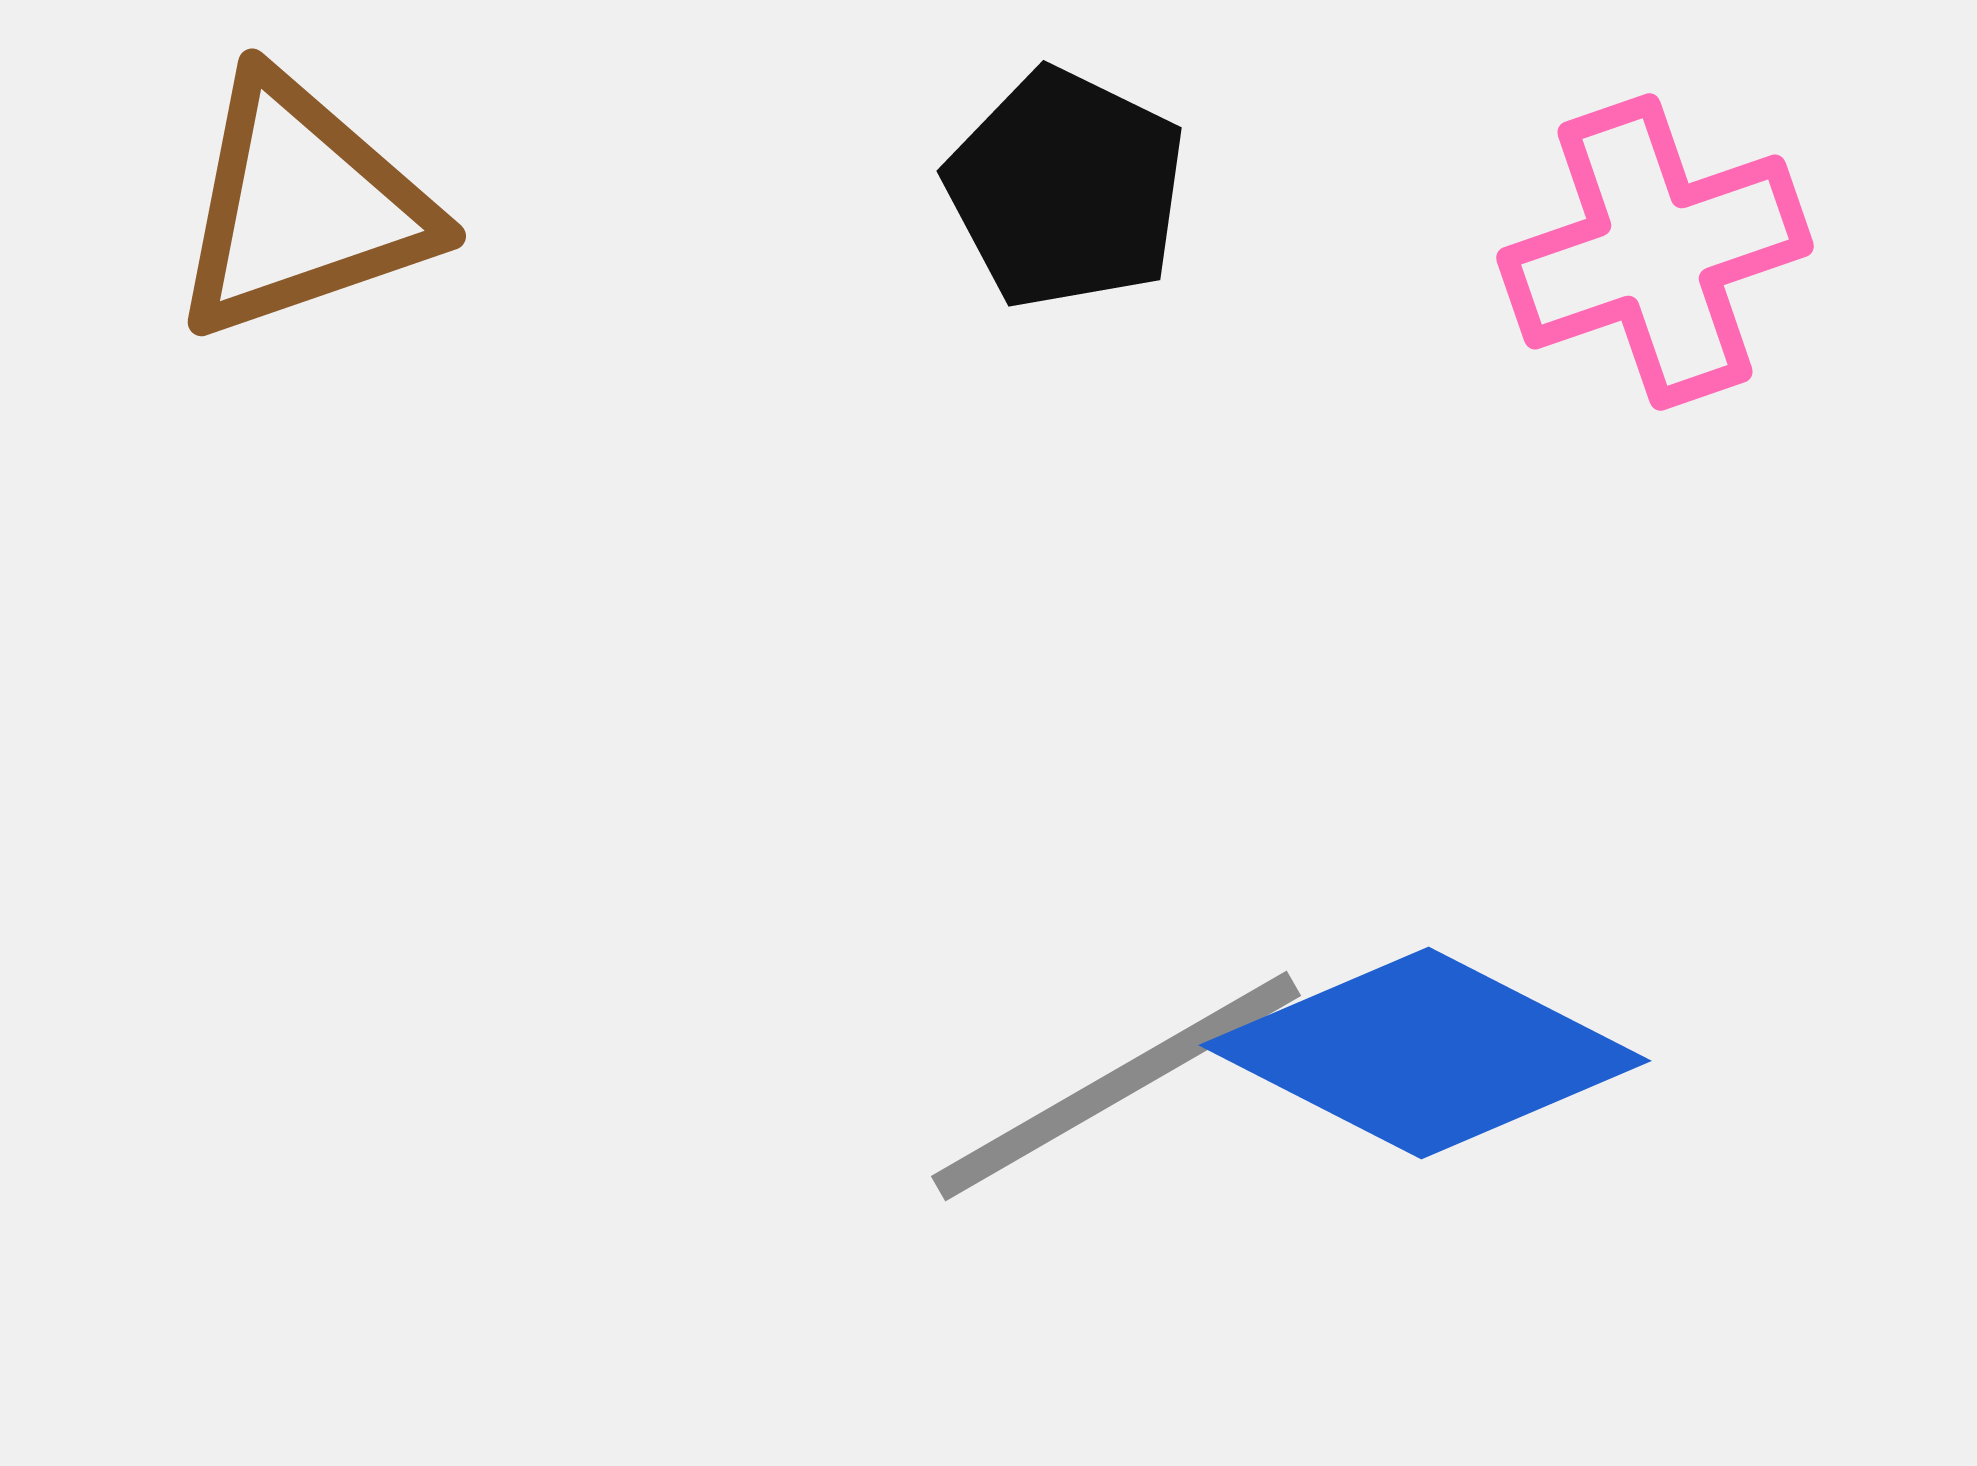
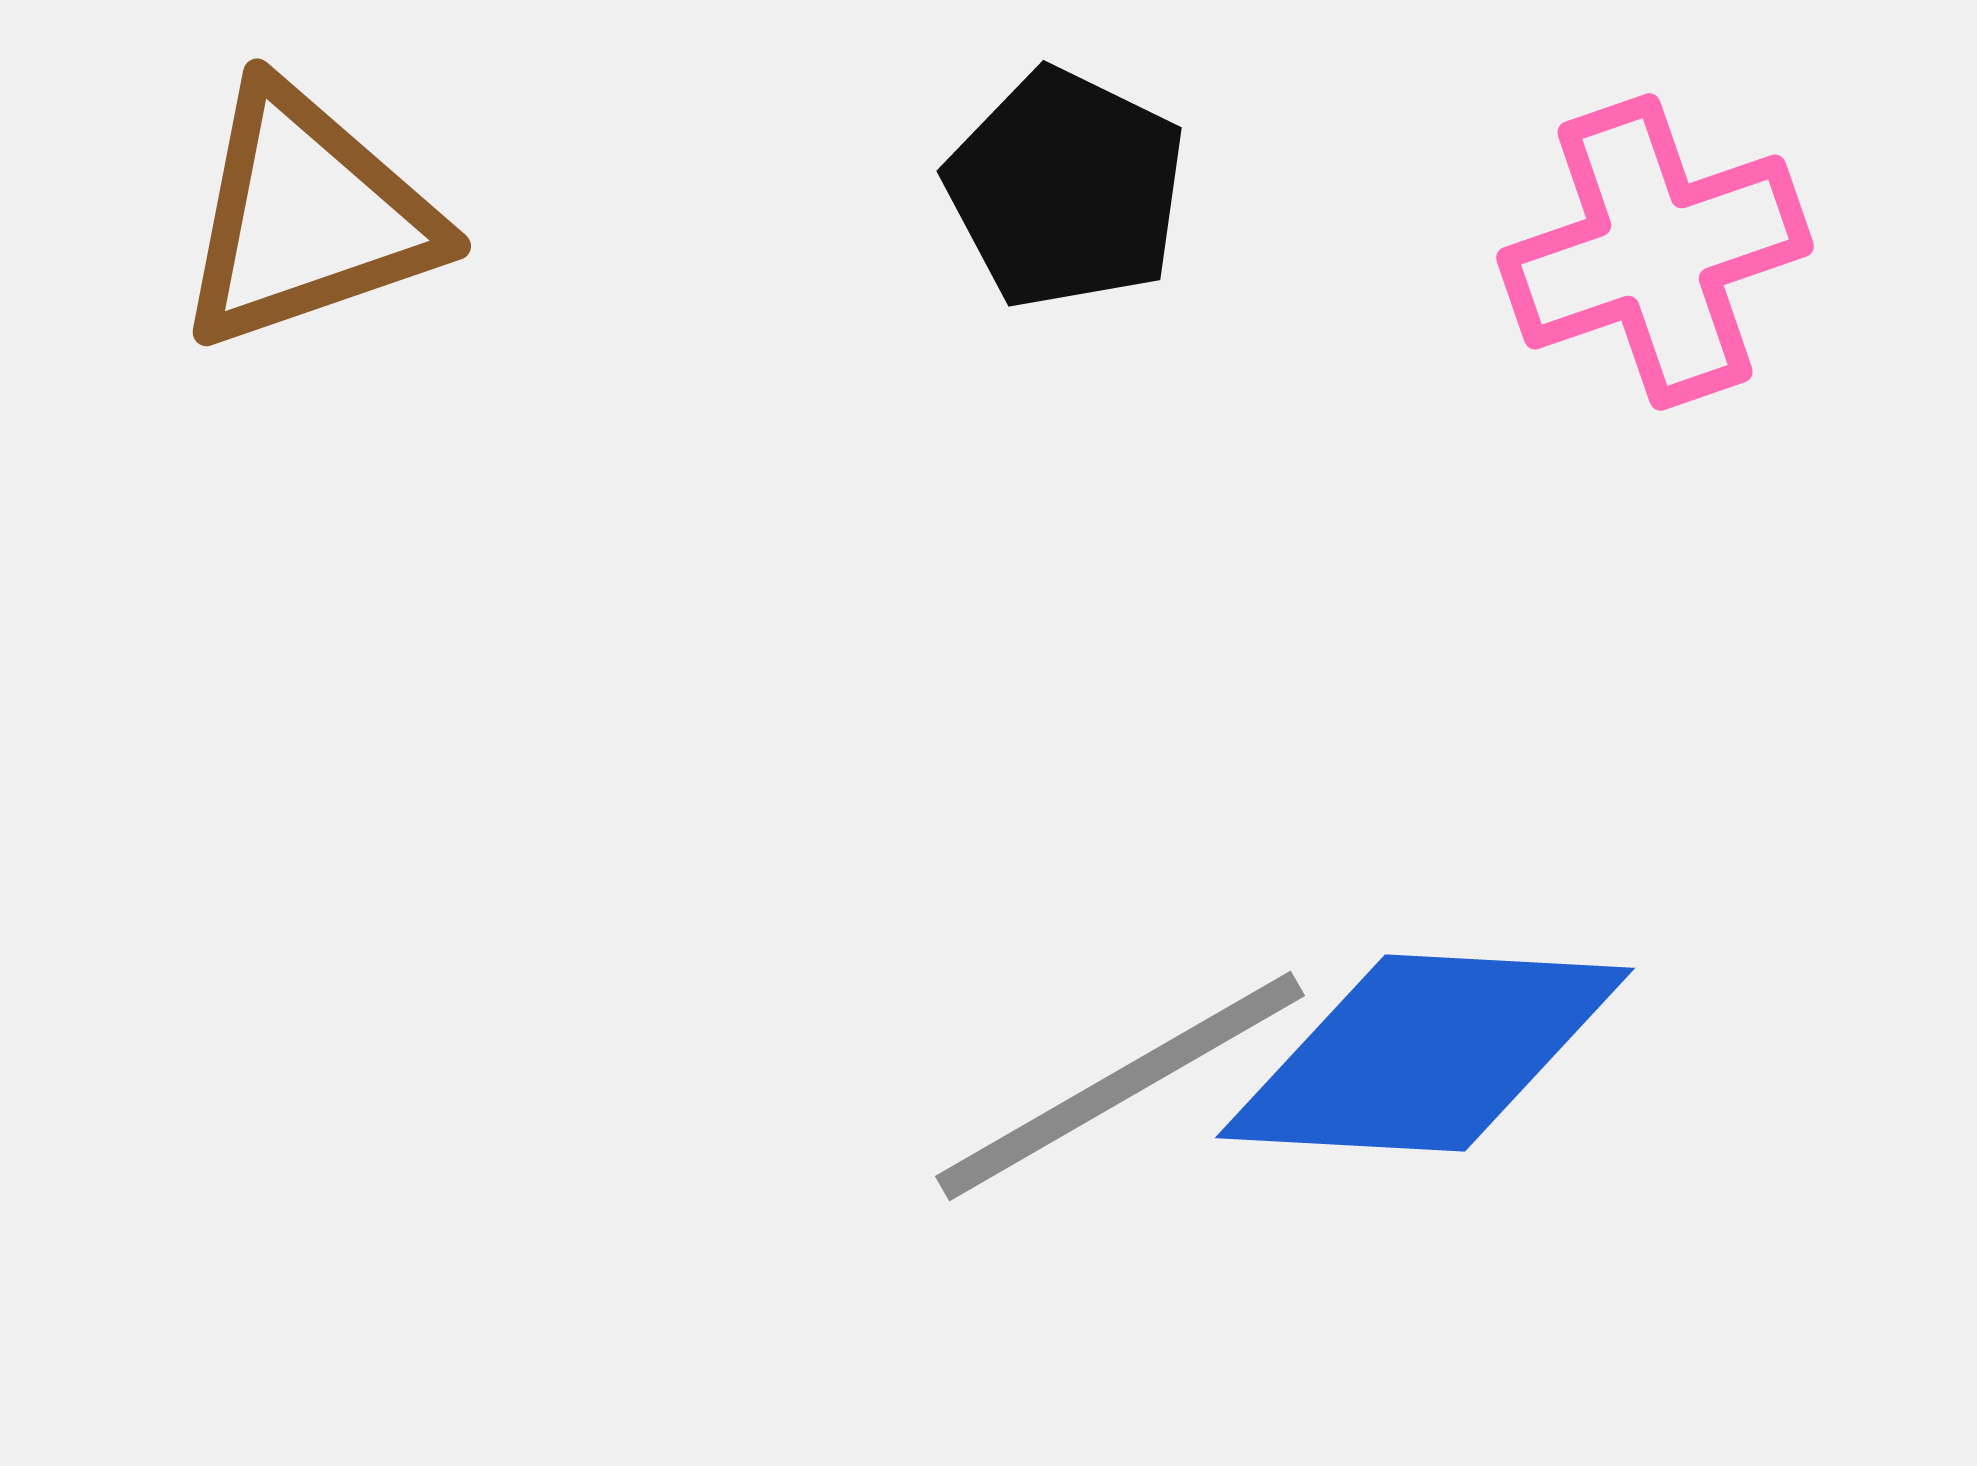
brown triangle: moved 5 px right, 10 px down
blue diamond: rotated 24 degrees counterclockwise
gray line: moved 4 px right
